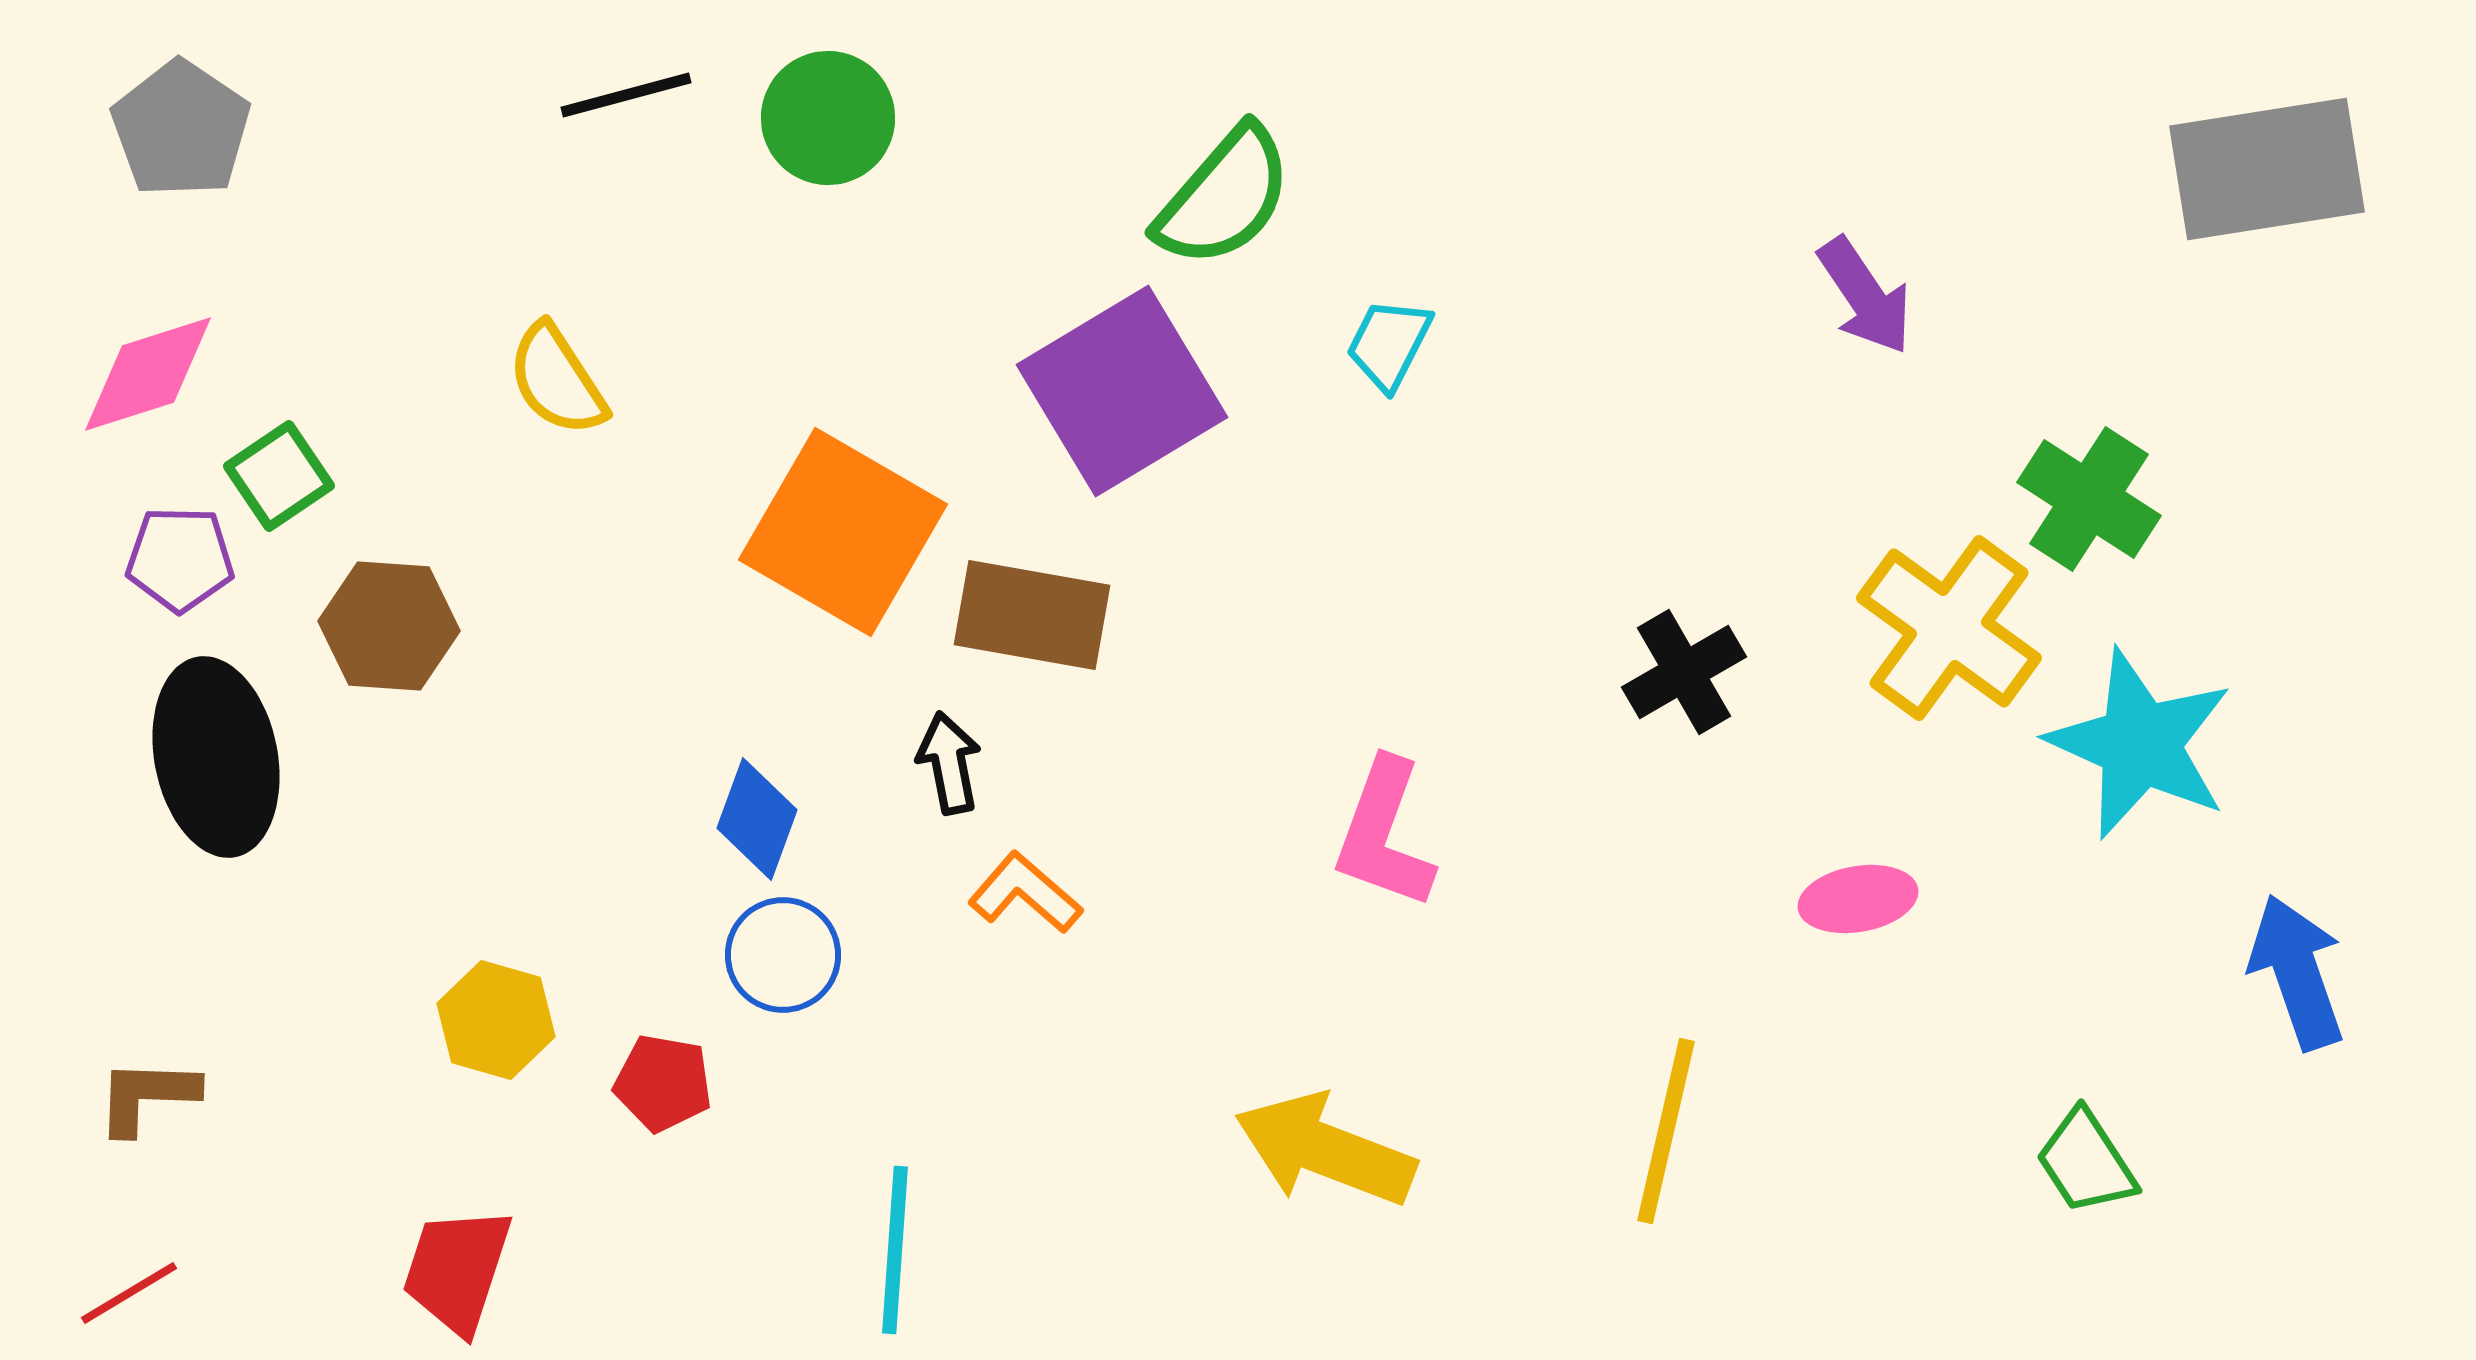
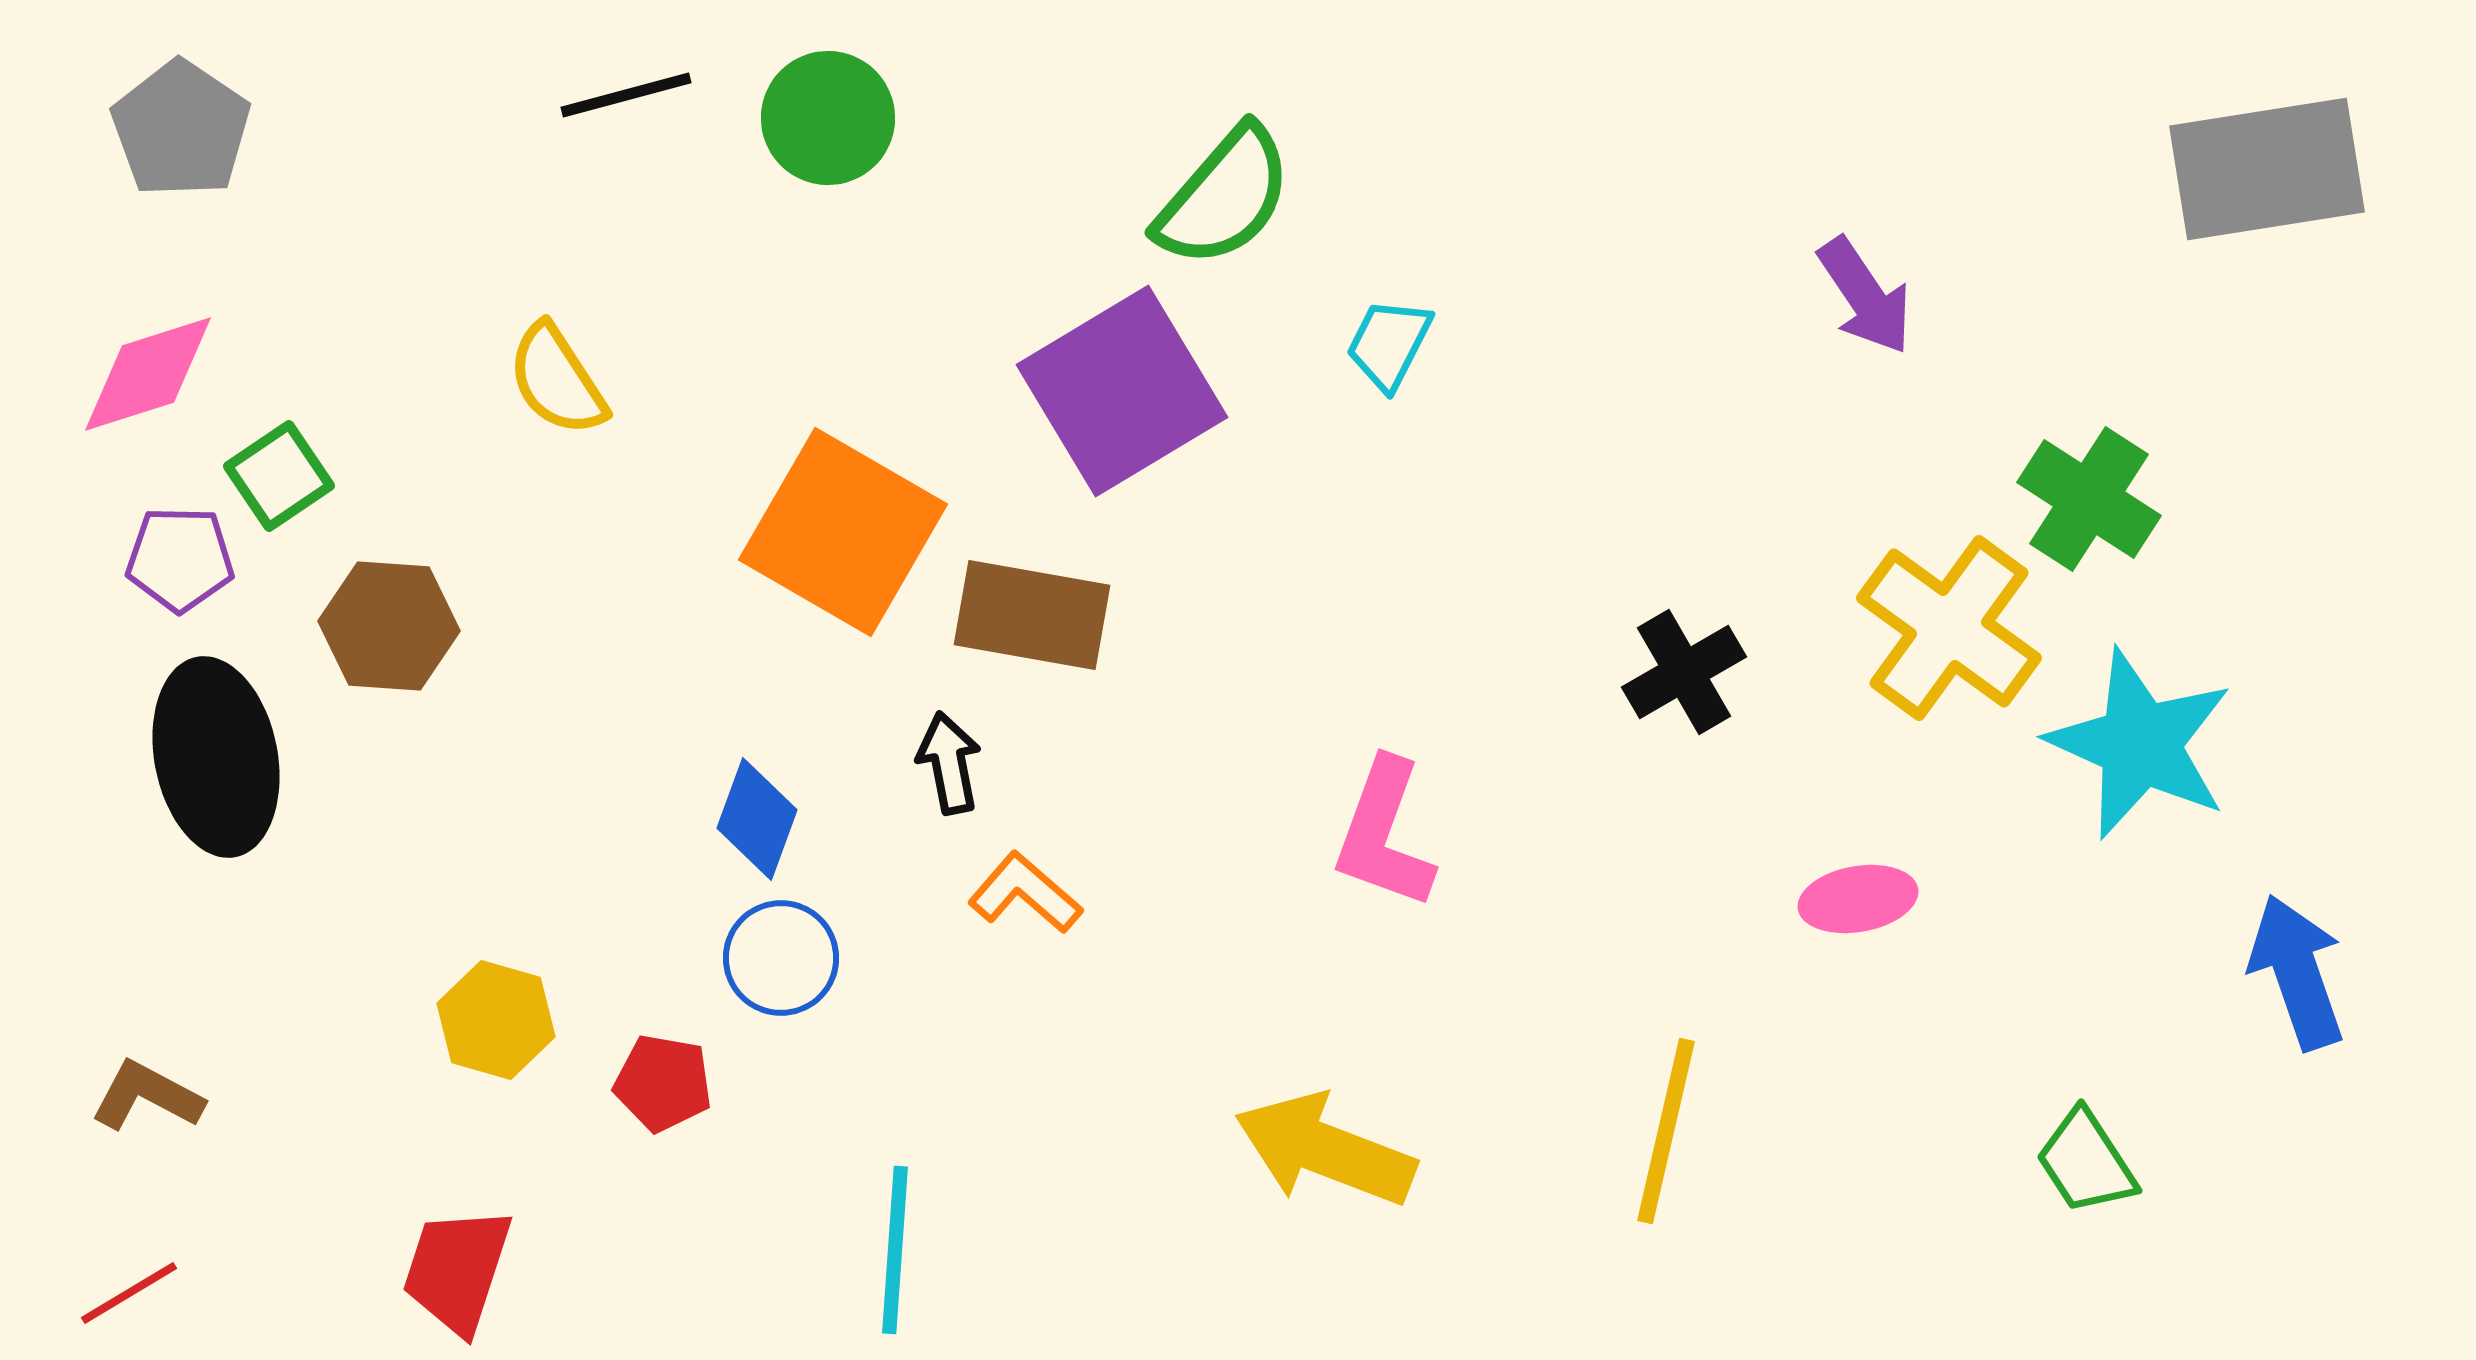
blue circle: moved 2 px left, 3 px down
brown L-shape: rotated 26 degrees clockwise
